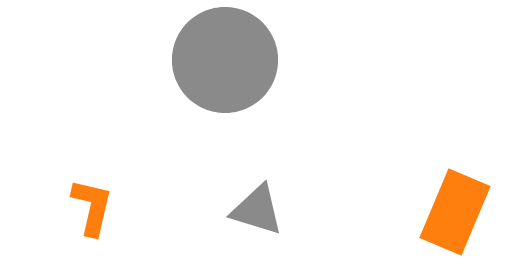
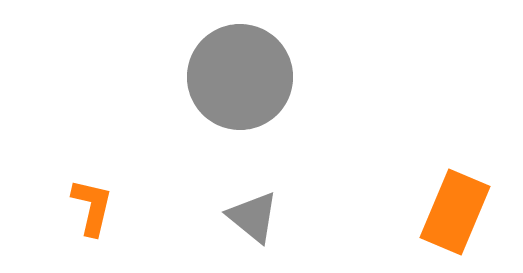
gray circle: moved 15 px right, 17 px down
gray triangle: moved 4 px left, 7 px down; rotated 22 degrees clockwise
